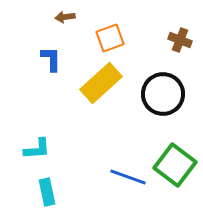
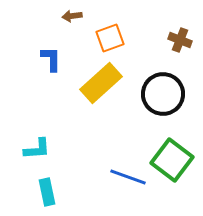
brown arrow: moved 7 px right, 1 px up
green square: moved 3 px left, 5 px up
